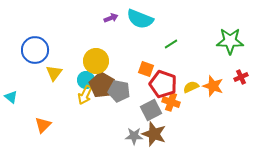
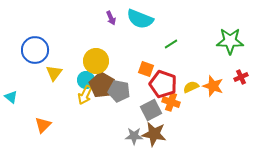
purple arrow: rotated 88 degrees clockwise
brown star: rotated 10 degrees counterclockwise
